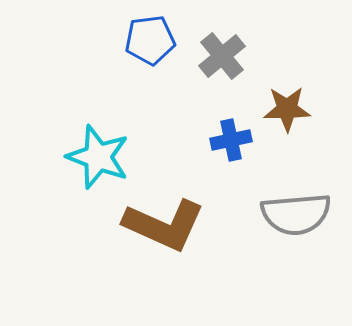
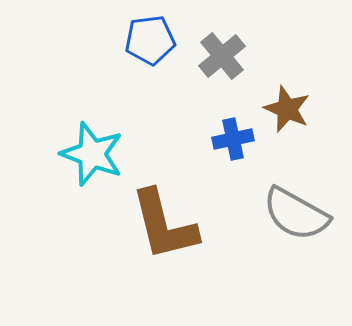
brown star: rotated 24 degrees clockwise
blue cross: moved 2 px right, 1 px up
cyan star: moved 6 px left, 3 px up
gray semicircle: rotated 34 degrees clockwise
brown L-shape: rotated 52 degrees clockwise
